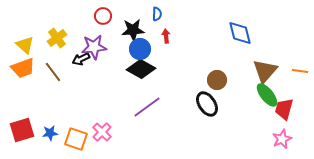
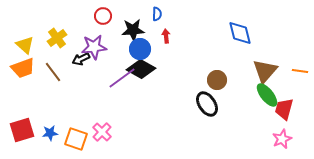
purple line: moved 25 px left, 29 px up
